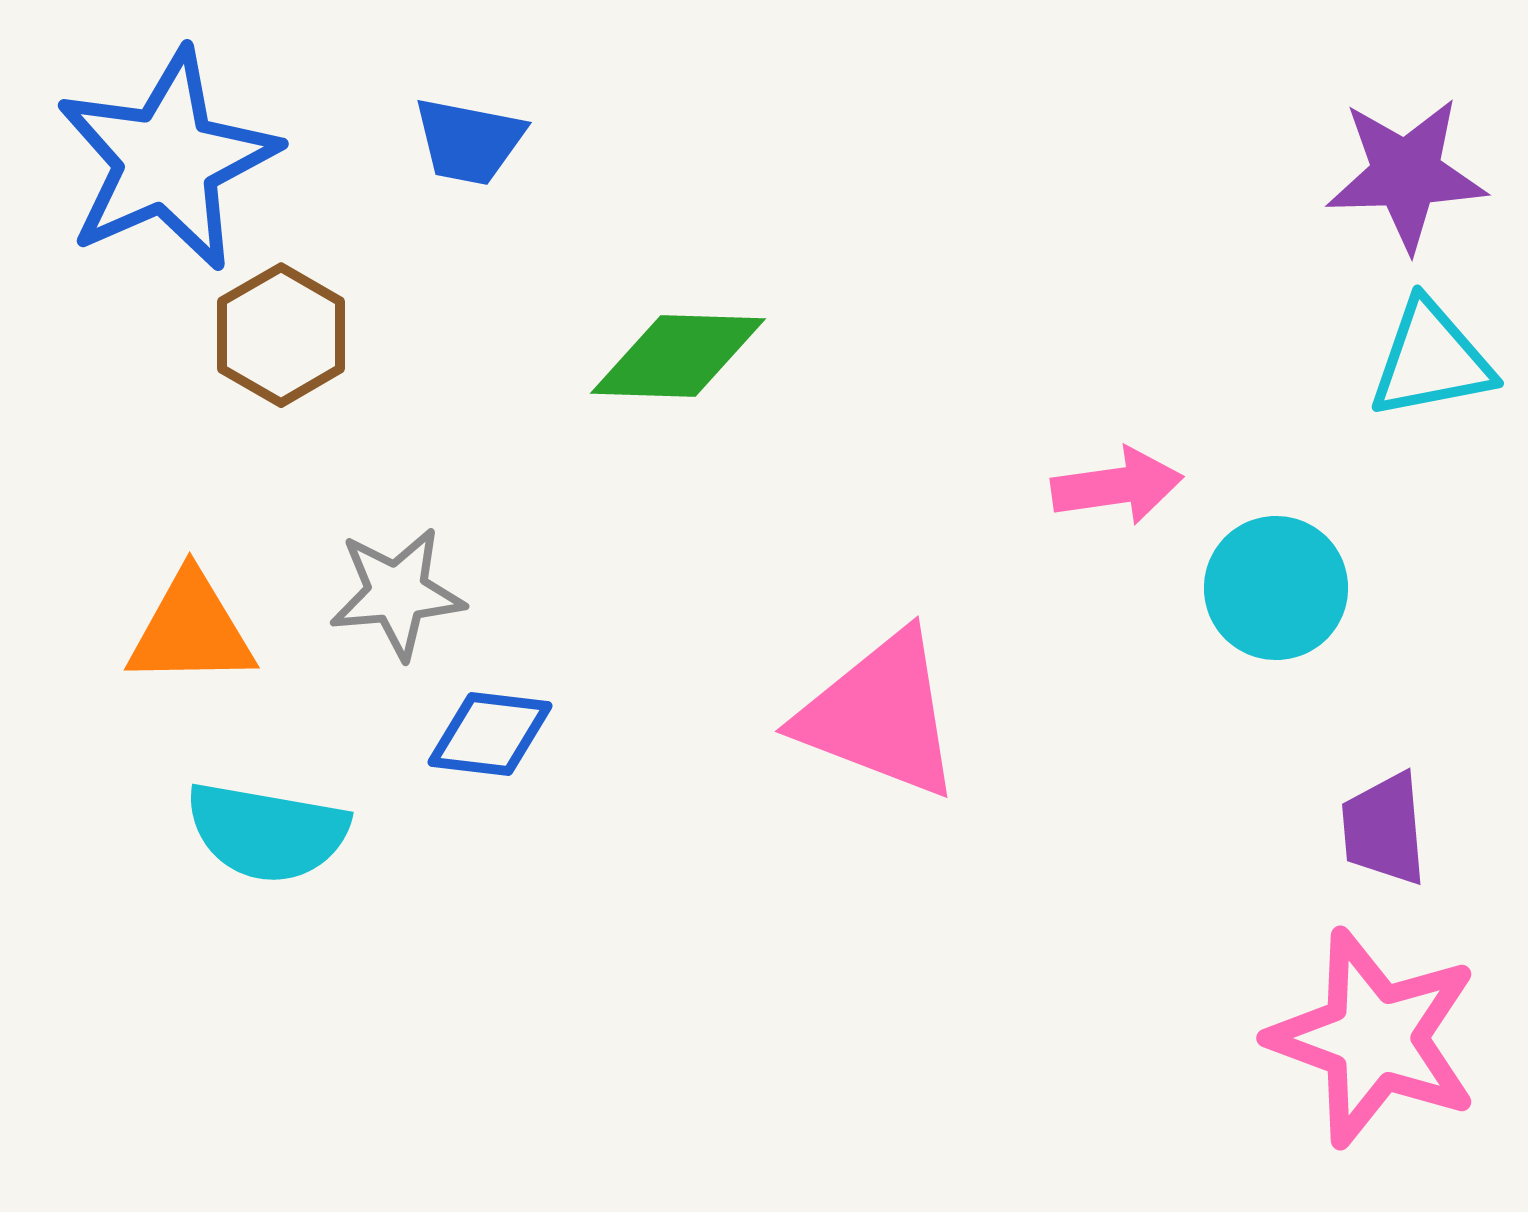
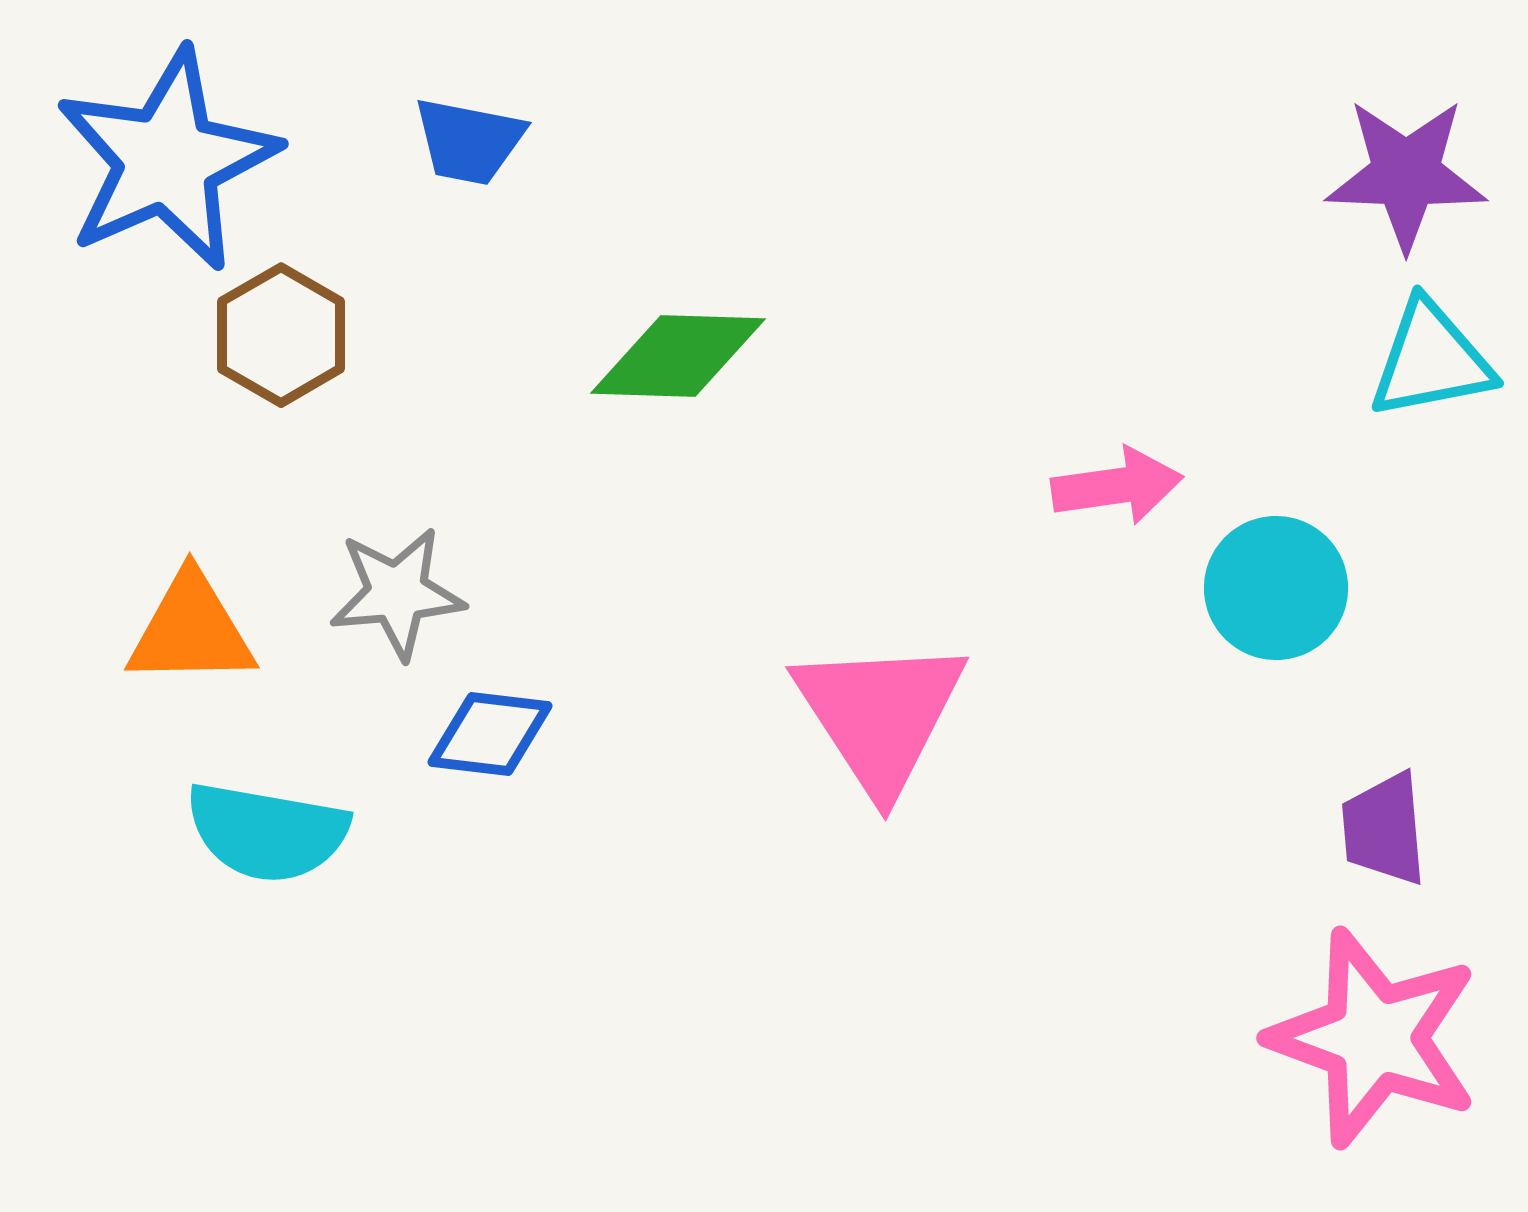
purple star: rotated 4 degrees clockwise
pink triangle: rotated 36 degrees clockwise
